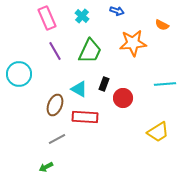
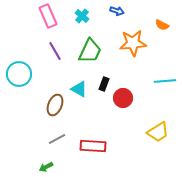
pink rectangle: moved 1 px right, 2 px up
cyan line: moved 3 px up
red rectangle: moved 8 px right, 29 px down
